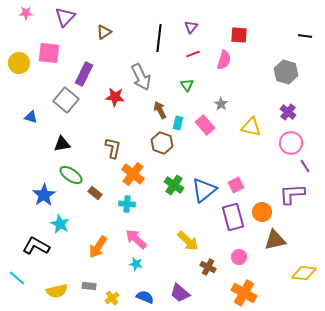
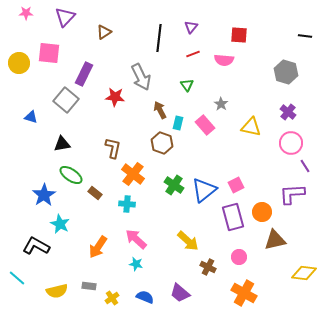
pink semicircle at (224, 60): rotated 78 degrees clockwise
